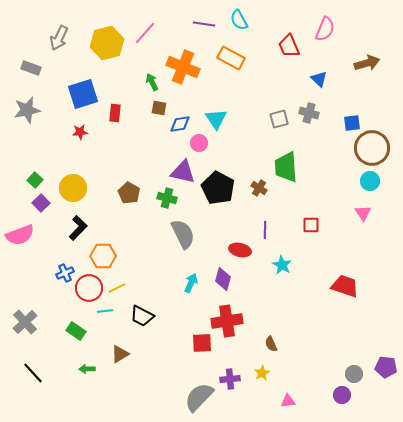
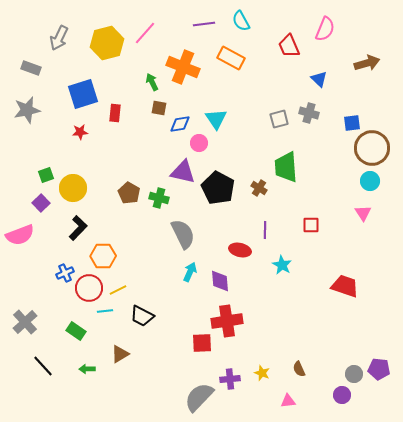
cyan semicircle at (239, 20): moved 2 px right, 1 px down
purple line at (204, 24): rotated 15 degrees counterclockwise
green square at (35, 180): moved 11 px right, 5 px up; rotated 28 degrees clockwise
green cross at (167, 198): moved 8 px left
purple diamond at (223, 279): moved 3 px left, 2 px down; rotated 20 degrees counterclockwise
cyan arrow at (191, 283): moved 1 px left, 11 px up
yellow line at (117, 288): moved 1 px right, 2 px down
brown semicircle at (271, 344): moved 28 px right, 25 px down
purple pentagon at (386, 367): moved 7 px left, 2 px down
black line at (33, 373): moved 10 px right, 7 px up
yellow star at (262, 373): rotated 21 degrees counterclockwise
